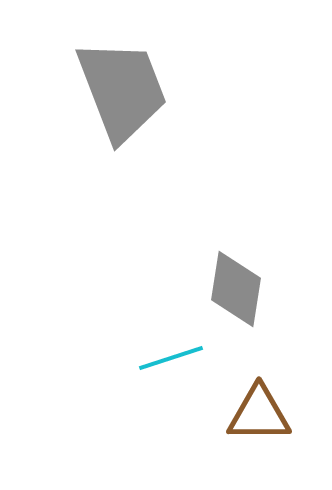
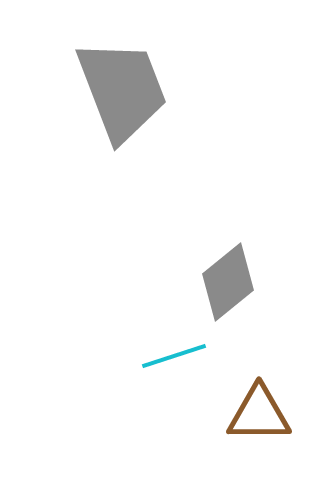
gray diamond: moved 8 px left, 7 px up; rotated 42 degrees clockwise
cyan line: moved 3 px right, 2 px up
